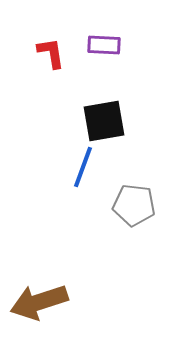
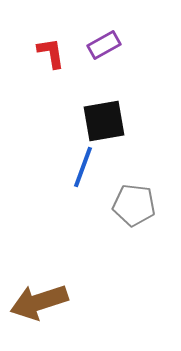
purple rectangle: rotated 32 degrees counterclockwise
